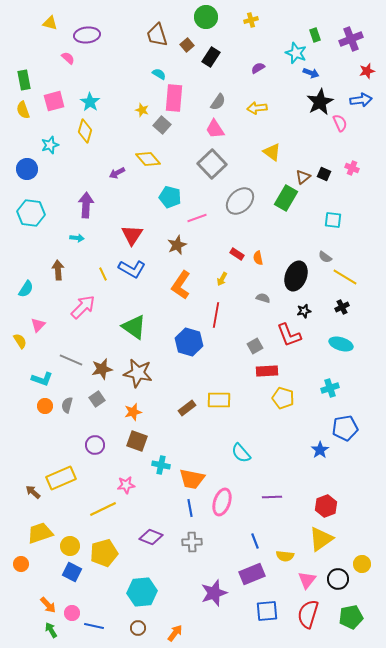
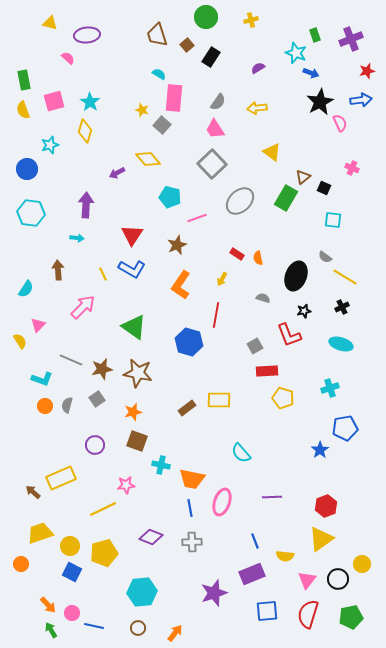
black square at (324, 174): moved 14 px down
